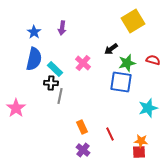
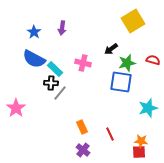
blue semicircle: rotated 105 degrees clockwise
pink cross: rotated 28 degrees counterclockwise
gray line: moved 3 px up; rotated 28 degrees clockwise
